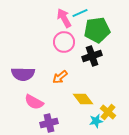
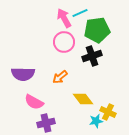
yellow cross: rotated 14 degrees counterclockwise
purple cross: moved 3 px left
